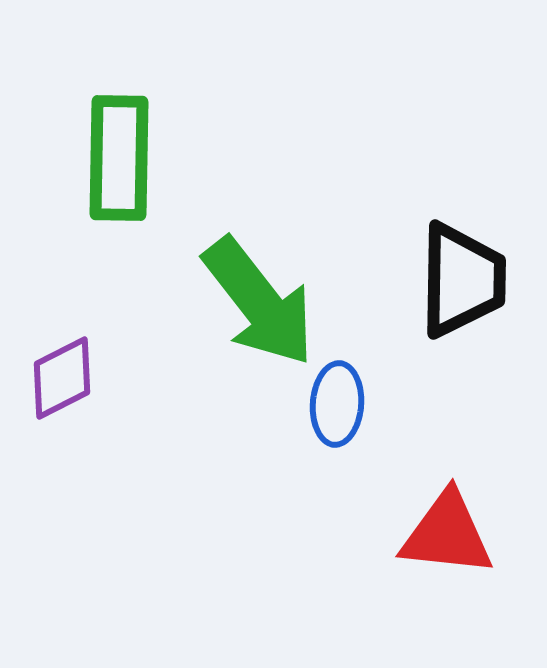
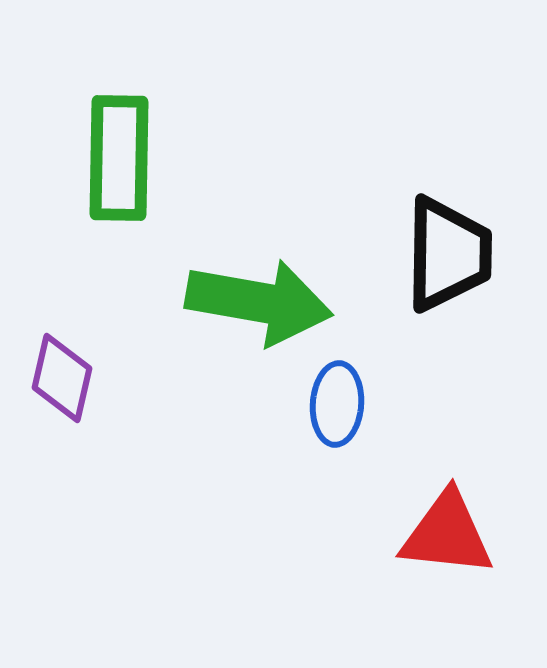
black trapezoid: moved 14 px left, 26 px up
green arrow: rotated 42 degrees counterclockwise
purple diamond: rotated 50 degrees counterclockwise
